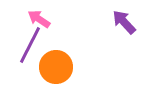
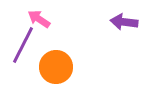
purple arrow: rotated 40 degrees counterclockwise
purple line: moved 7 px left
